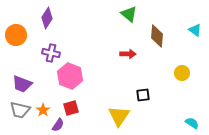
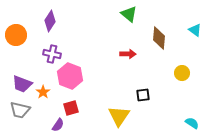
purple diamond: moved 3 px right, 3 px down
brown diamond: moved 2 px right, 2 px down
purple cross: moved 1 px right, 1 px down
orange star: moved 18 px up
